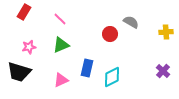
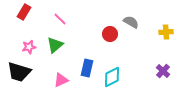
green triangle: moved 6 px left; rotated 18 degrees counterclockwise
